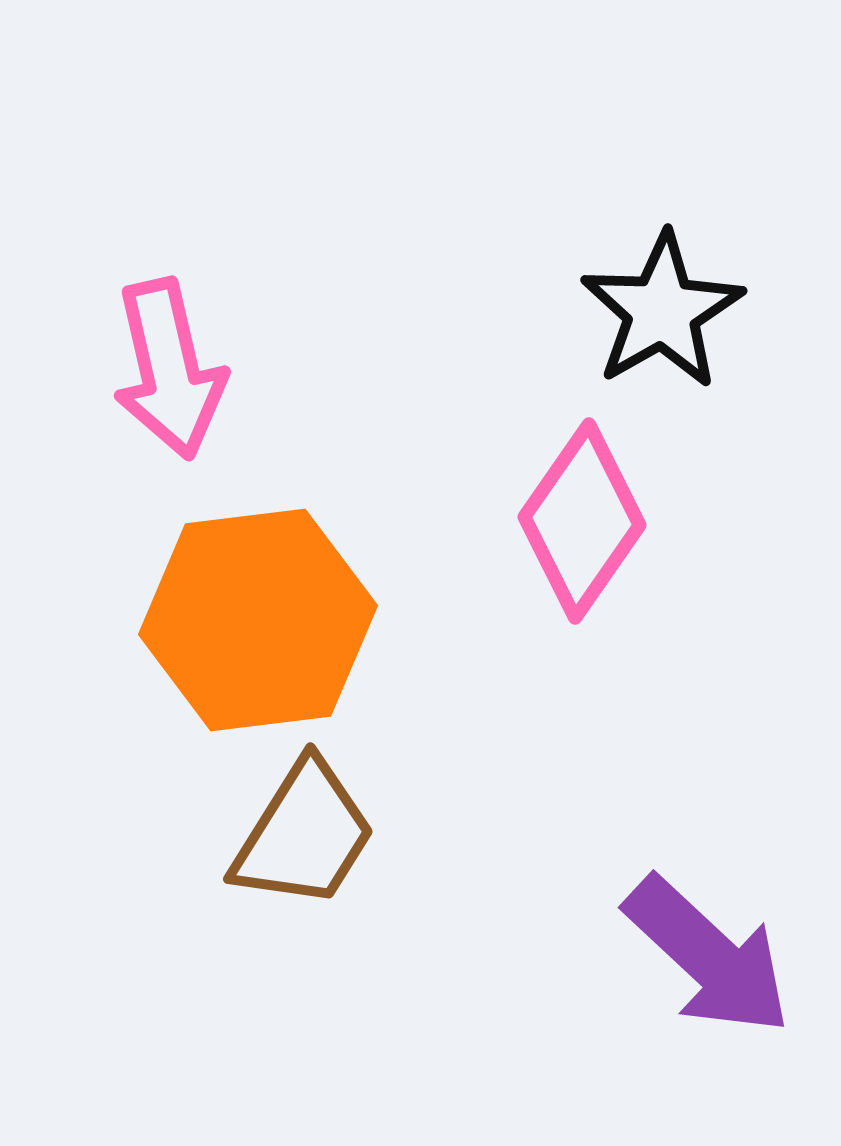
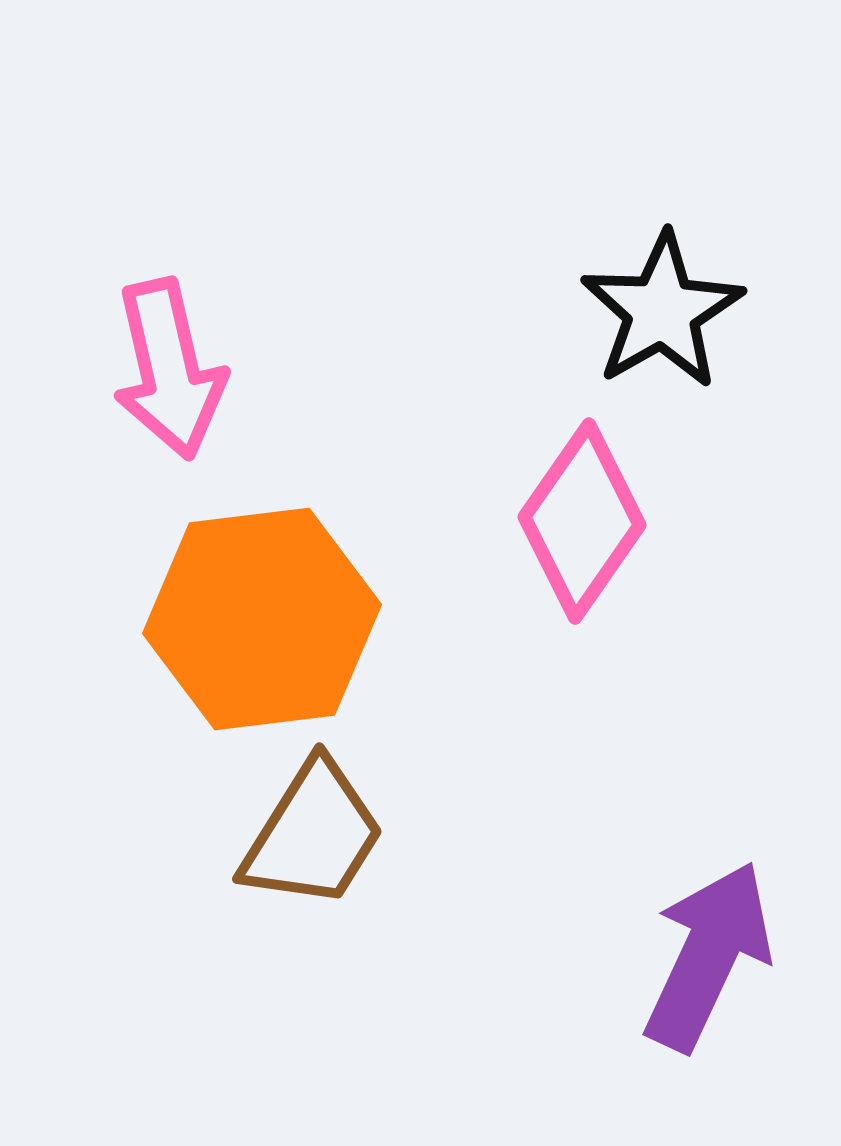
orange hexagon: moved 4 px right, 1 px up
brown trapezoid: moved 9 px right
purple arrow: rotated 108 degrees counterclockwise
